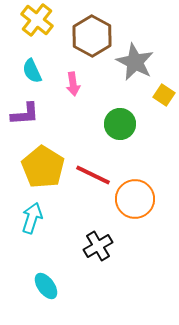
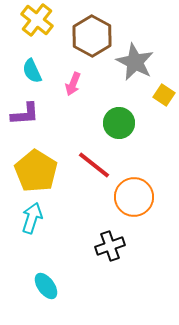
pink arrow: rotated 30 degrees clockwise
green circle: moved 1 px left, 1 px up
yellow pentagon: moved 7 px left, 4 px down
red line: moved 1 px right, 10 px up; rotated 12 degrees clockwise
orange circle: moved 1 px left, 2 px up
black cross: moved 12 px right; rotated 12 degrees clockwise
